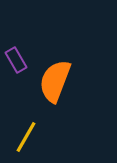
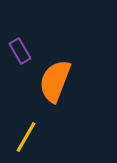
purple rectangle: moved 4 px right, 9 px up
